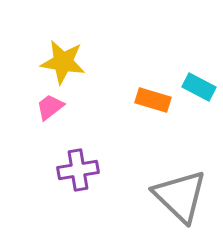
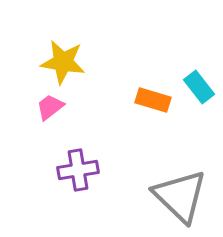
cyan rectangle: rotated 24 degrees clockwise
